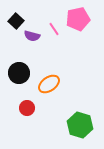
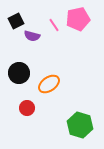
black square: rotated 21 degrees clockwise
pink line: moved 4 px up
